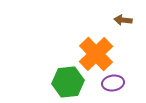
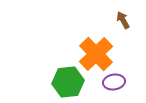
brown arrow: rotated 54 degrees clockwise
purple ellipse: moved 1 px right, 1 px up
